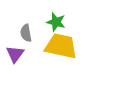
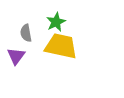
green star: rotated 30 degrees clockwise
purple triangle: moved 1 px right, 2 px down
